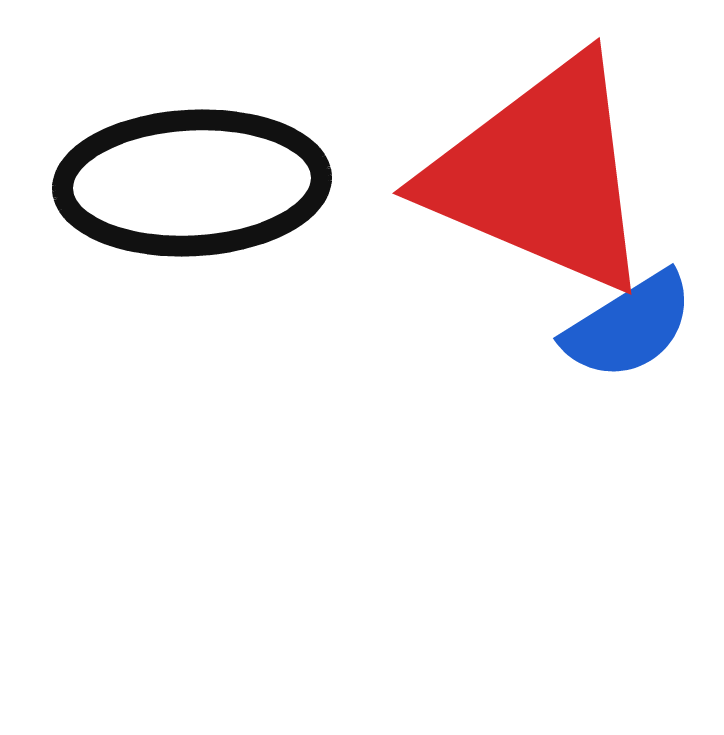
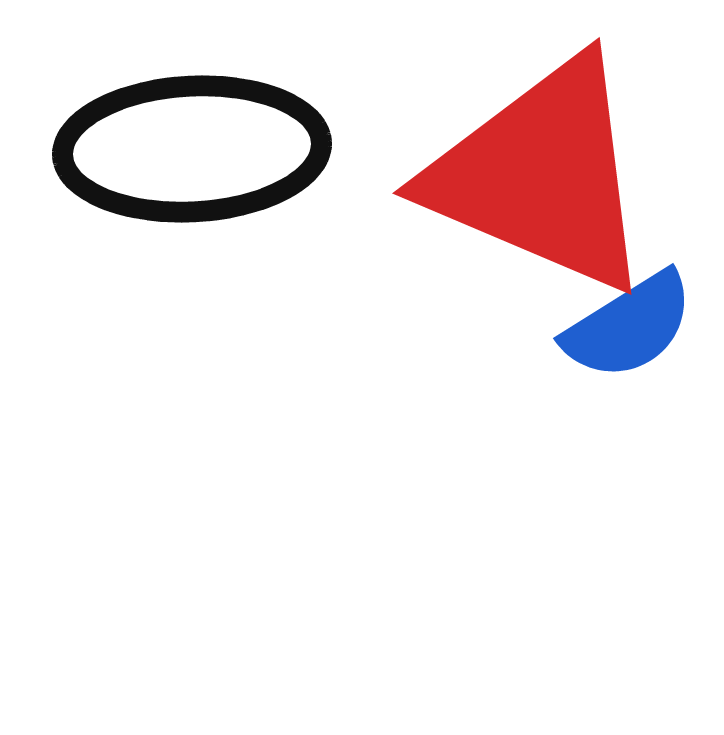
black ellipse: moved 34 px up
